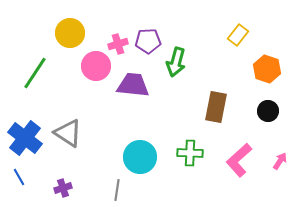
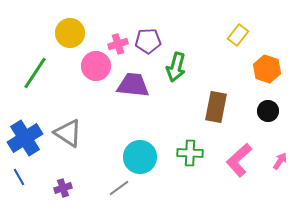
green arrow: moved 5 px down
blue cross: rotated 20 degrees clockwise
gray line: moved 2 px right, 2 px up; rotated 45 degrees clockwise
